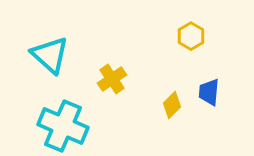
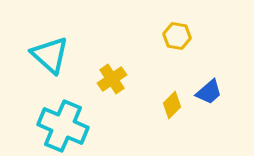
yellow hexagon: moved 14 px left; rotated 20 degrees counterclockwise
blue trapezoid: rotated 136 degrees counterclockwise
